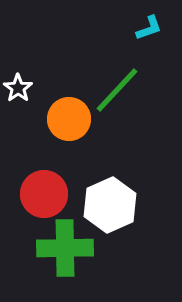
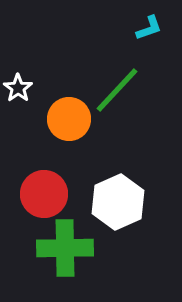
white hexagon: moved 8 px right, 3 px up
